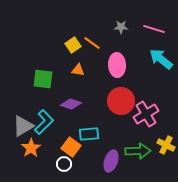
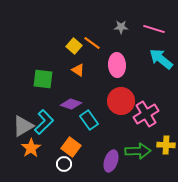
yellow square: moved 1 px right, 1 px down; rotated 14 degrees counterclockwise
orange triangle: rotated 24 degrees clockwise
cyan rectangle: moved 14 px up; rotated 60 degrees clockwise
yellow cross: rotated 24 degrees counterclockwise
